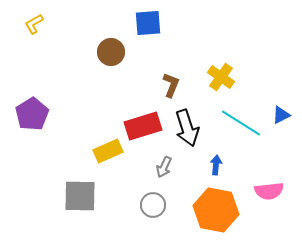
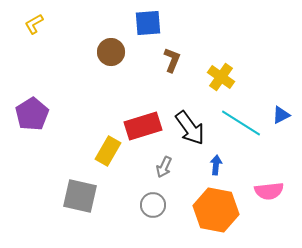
brown L-shape: moved 1 px right, 25 px up
black arrow: moved 3 px right; rotated 18 degrees counterclockwise
yellow rectangle: rotated 36 degrees counterclockwise
gray square: rotated 12 degrees clockwise
